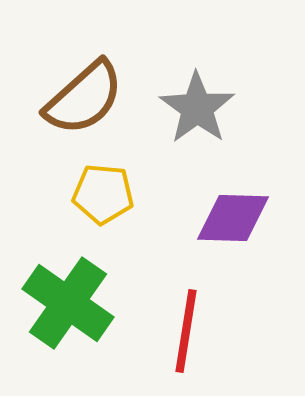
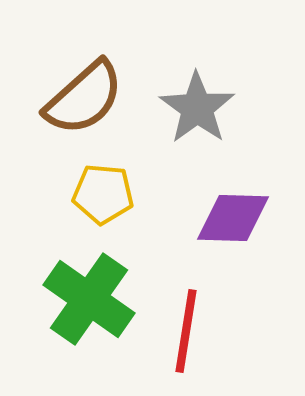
green cross: moved 21 px right, 4 px up
